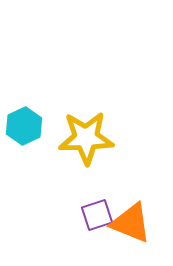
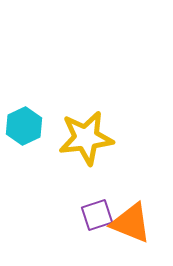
yellow star: rotated 6 degrees counterclockwise
